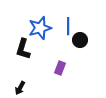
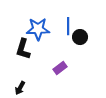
blue star: moved 2 px left, 1 px down; rotated 15 degrees clockwise
black circle: moved 3 px up
purple rectangle: rotated 32 degrees clockwise
